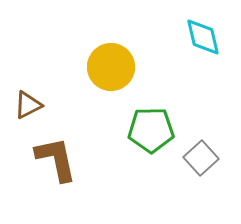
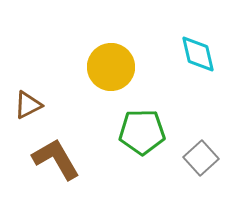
cyan diamond: moved 5 px left, 17 px down
green pentagon: moved 9 px left, 2 px down
brown L-shape: rotated 18 degrees counterclockwise
